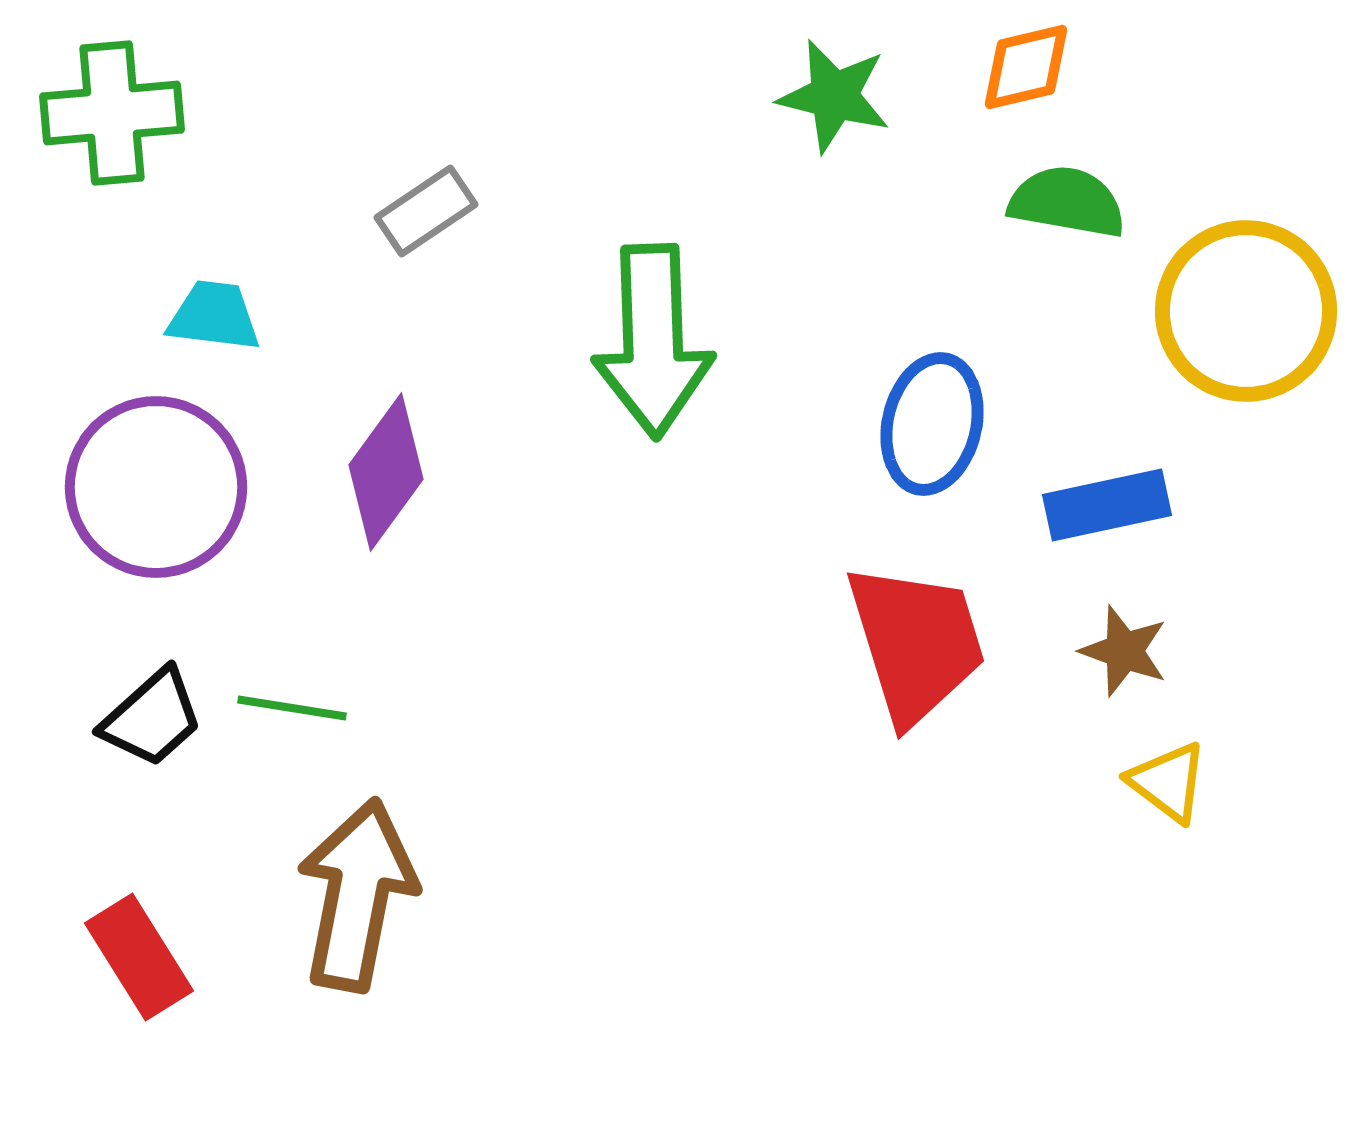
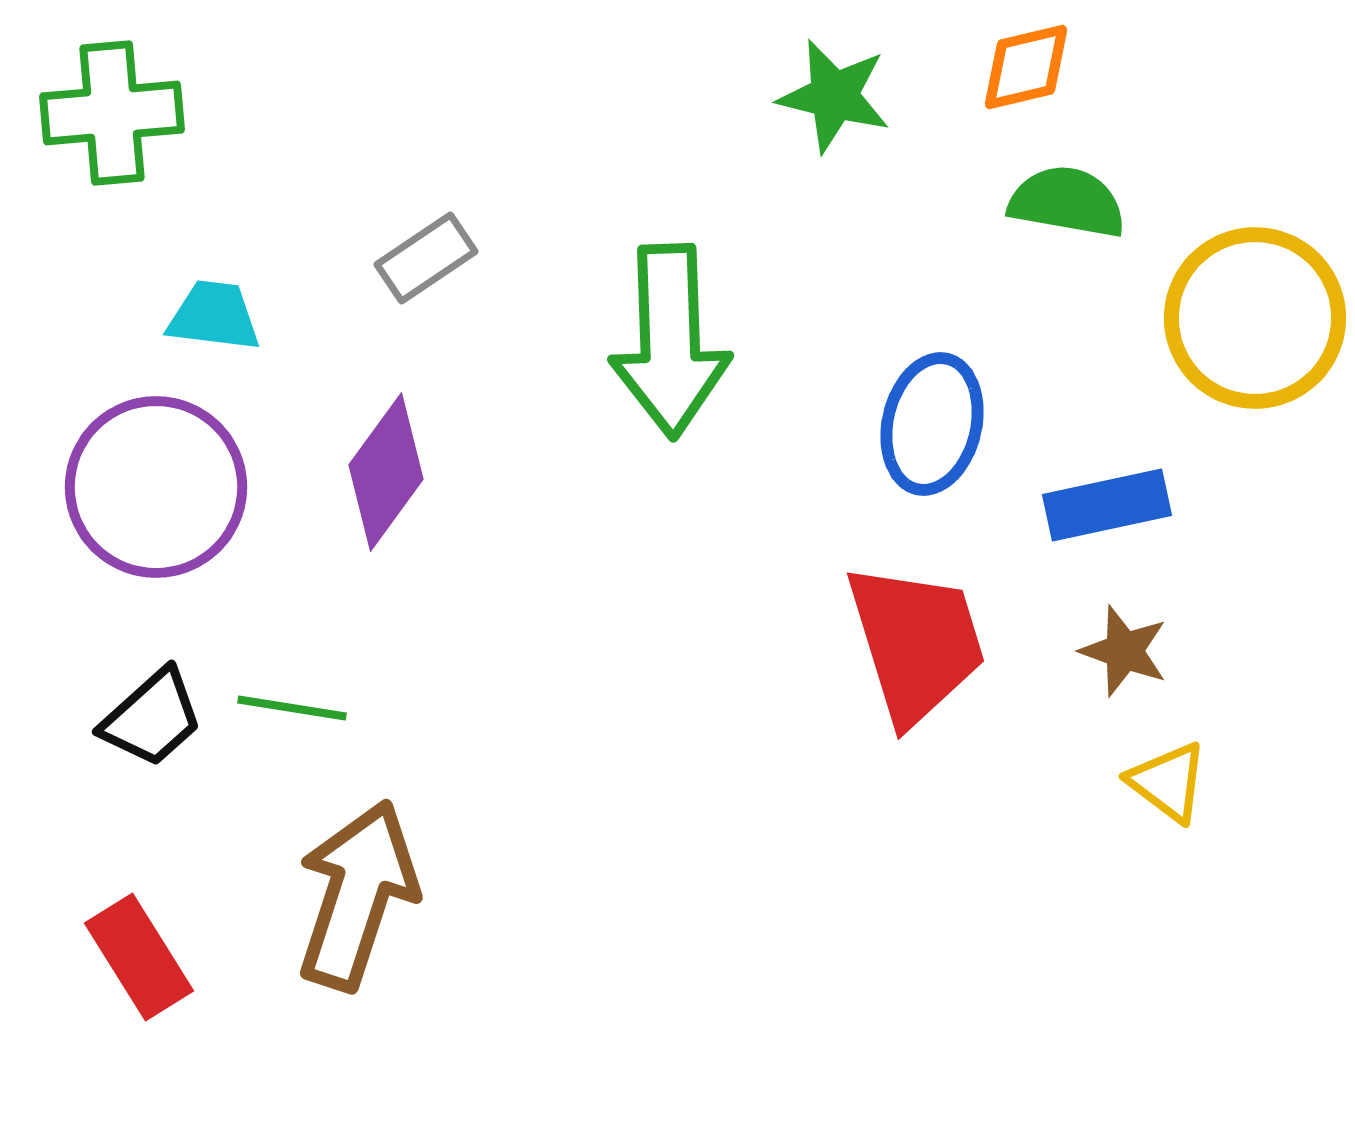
gray rectangle: moved 47 px down
yellow circle: moved 9 px right, 7 px down
green arrow: moved 17 px right
brown arrow: rotated 7 degrees clockwise
